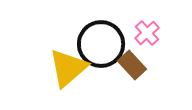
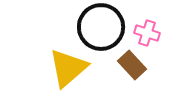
pink cross: rotated 30 degrees counterclockwise
black circle: moved 17 px up
